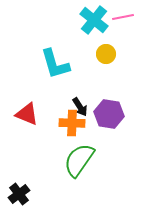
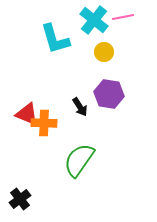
yellow circle: moved 2 px left, 2 px up
cyan L-shape: moved 25 px up
purple hexagon: moved 20 px up
orange cross: moved 28 px left
black cross: moved 1 px right, 5 px down
